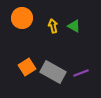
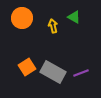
green triangle: moved 9 px up
